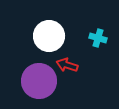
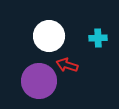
cyan cross: rotated 18 degrees counterclockwise
